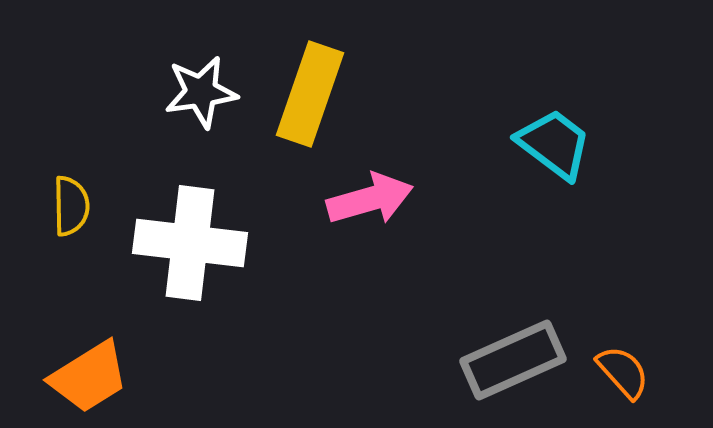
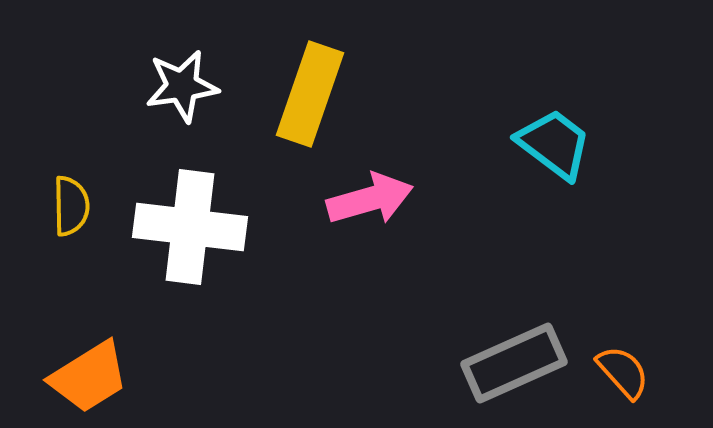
white star: moved 19 px left, 6 px up
white cross: moved 16 px up
gray rectangle: moved 1 px right, 3 px down
